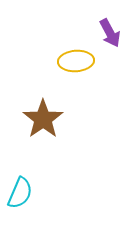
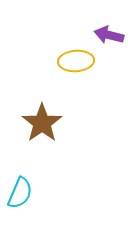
purple arrow: moved 1 px left, 2 px down; rotated 132 degrees clockwise
brown star: moved 1 px left, 4 px down
